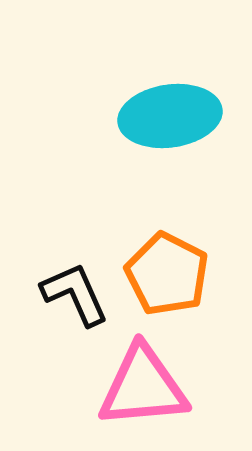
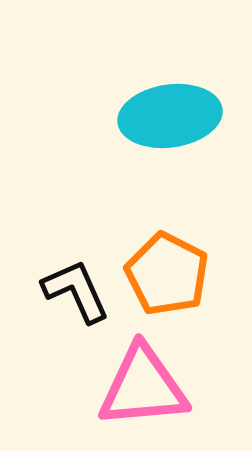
black L-shape: moved 1 px right, 3 px up
